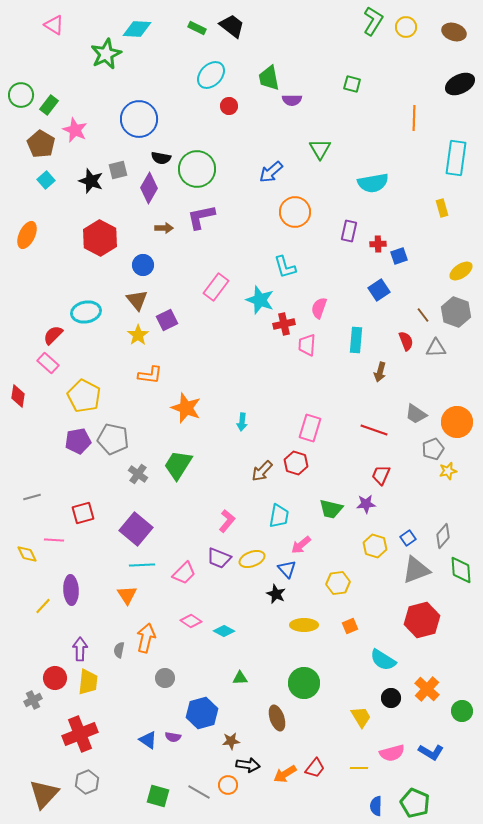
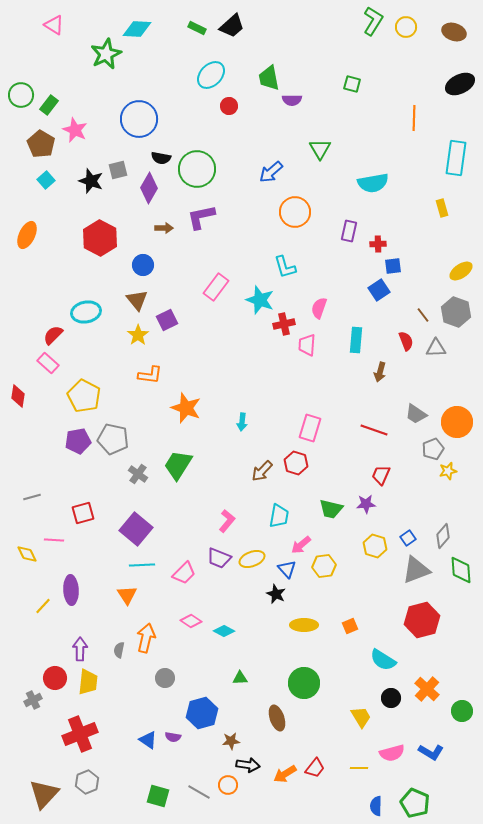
black trapezoid at (232, 26): rotated 100 degrees clockwise
blue square at (399, 256): moved 6 px left, 10 px down; rotated 12 degrees clockwise
yellow hexagon at (338, 583): moved 14 px left, 17 px up
